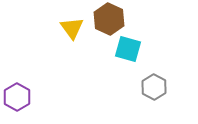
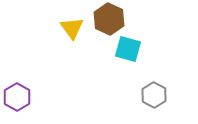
gray hexagon: moved 8 px down
